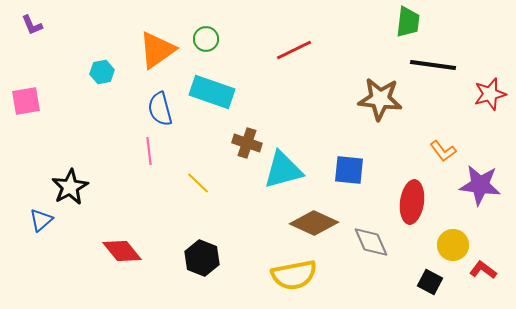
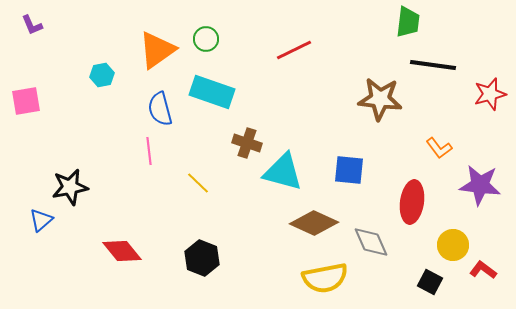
cyan hexagon: moved 3 px down
orange L-shape: moved 4 px left, 3 px up
cyan triangle: moved 2 px down; rotated 30 degrees clockwise
black star: rotated 18 degrees clockwise
yellow semicircle: moved 31 px right, 3 px down
